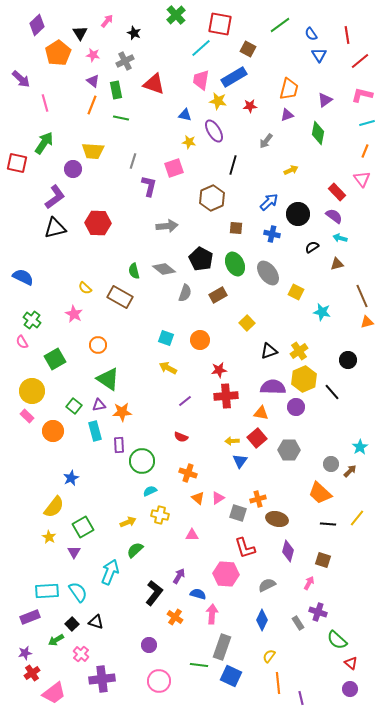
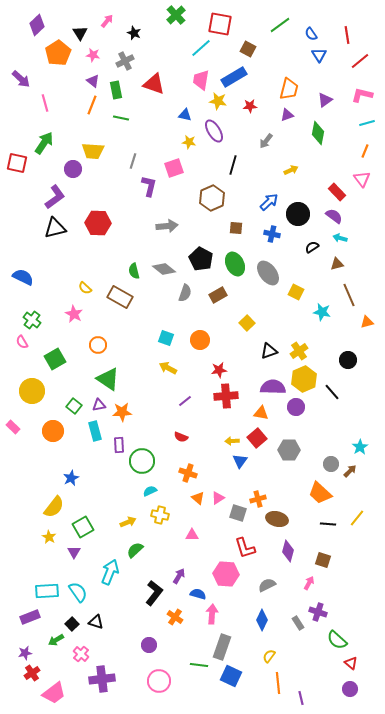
brown line at (362, 296): moved 13 px left, 1 px up
pink rectangle at (27, 416): moved 14 px left, 11 px down
